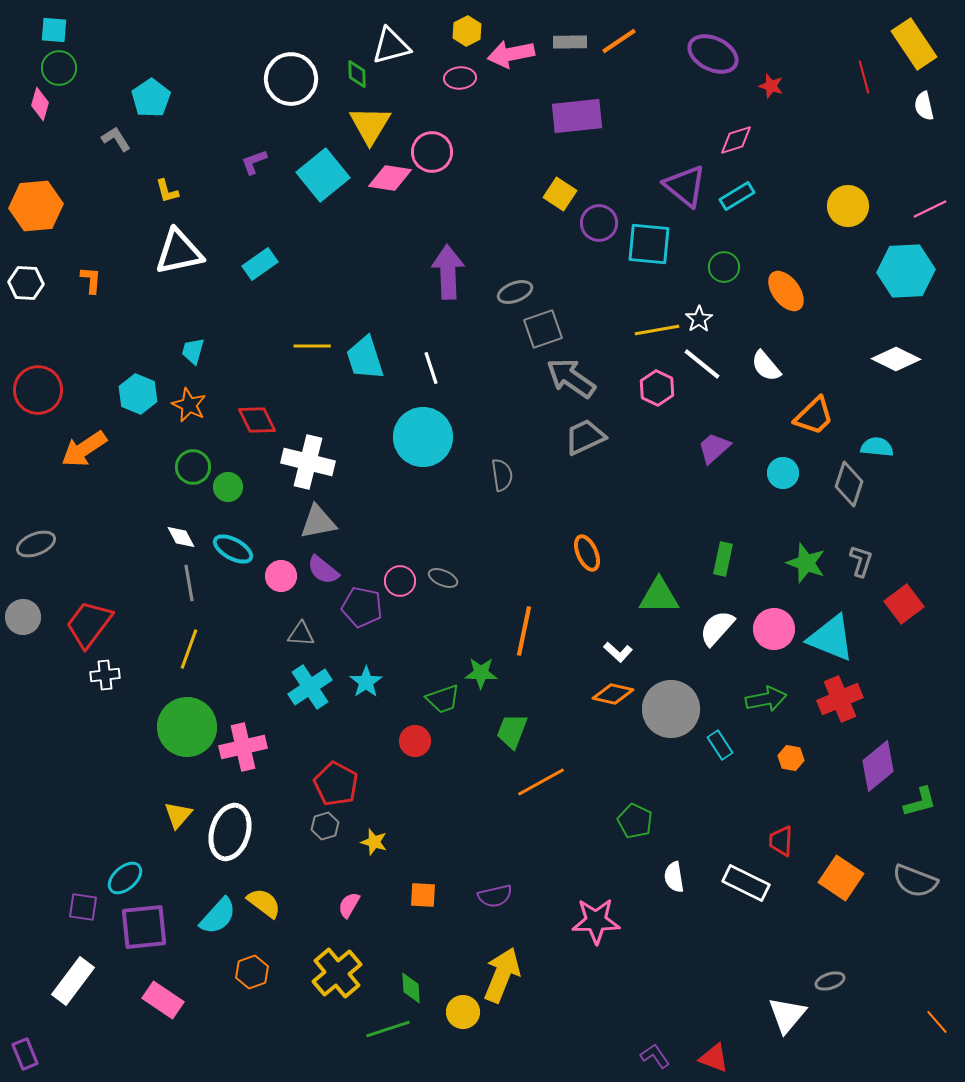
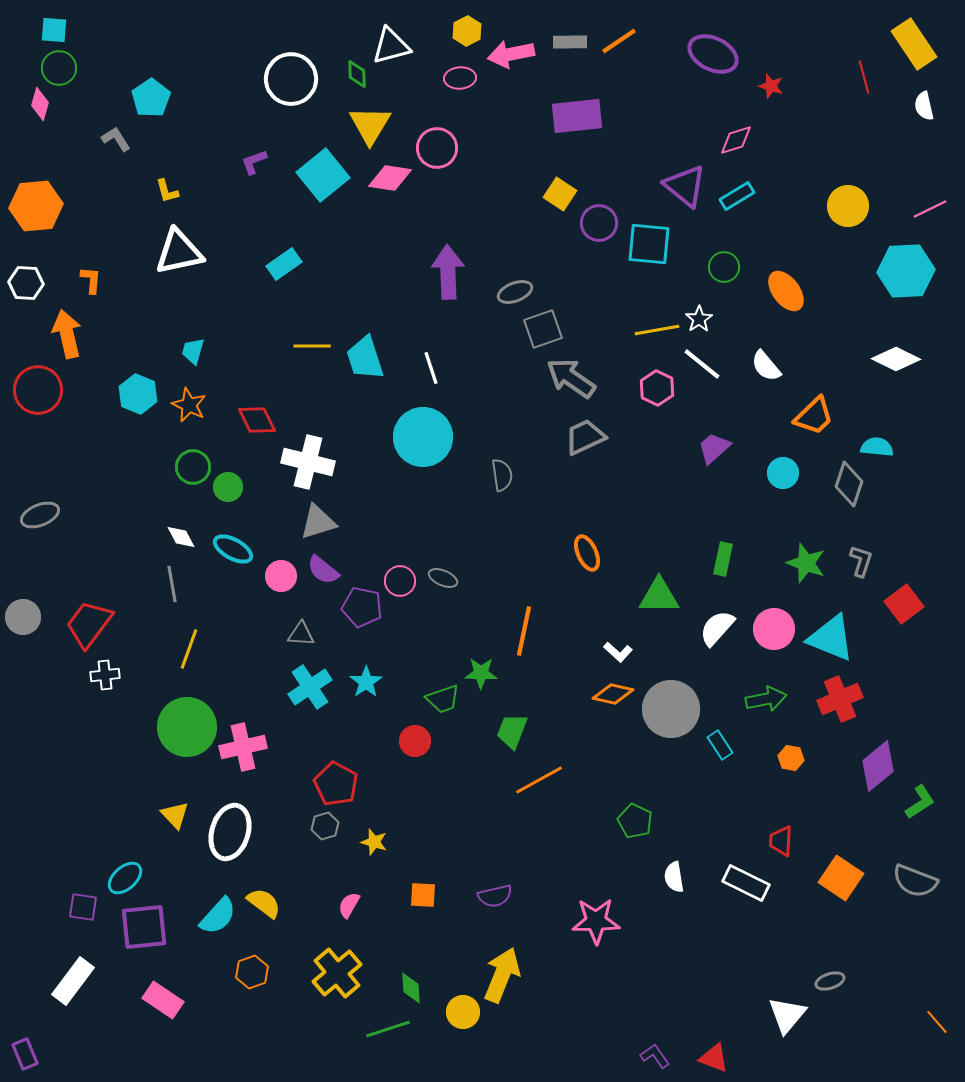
pink circle at (432, 152): moved 5 px right, 4 px up
cyan rectangle at (260, 264): moved 24 px right
orange arrow at (84, 449): moved 17 px left, 115 px up; rotated 111 degrees clockwise
gray triangle at (318, 522): rotated 6 degrees counterclockwise
gray ellipse at (36, 544): moved 4 px right, 29 px up
gray line at (189, 583): moved 17 px left, 1 px down
orange line at (541, 782): moved 2 px left, 2 px up
green L-shape at (920, 802): rotated 18 degrees counterclockwise
yellow triangle at (178, 815): moved 3 px left; rotated 24 degrees counterclockwise
